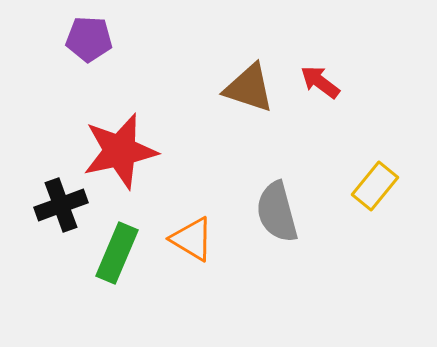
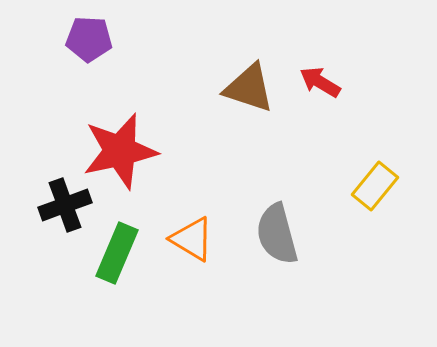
red arrow: rotated 6 degrees counterclockwise
black cross: moved 4 px right
gray semicircle: moved 22 px down
